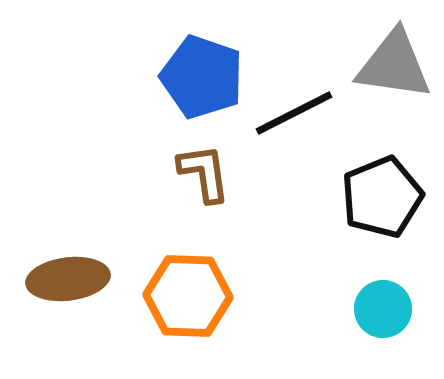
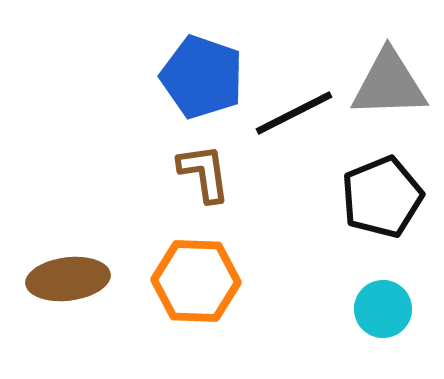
gray triangle: moved 5 px left, 19 px down; rotated 10 degrees counterclockwise
orange hexagon: moved 8 px right, 15 px up
